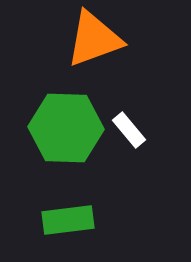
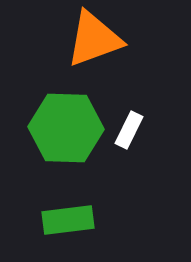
white rectangle: rotated 66 degrees clockwise
